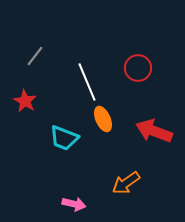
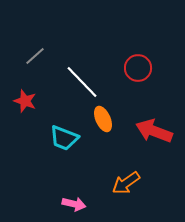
gray line: rotated 10 degrees clockwise
white line: moved 5 px left; rotated 21 degrees counterclockwise
red star: rotated 10 degrees counterclockwise
